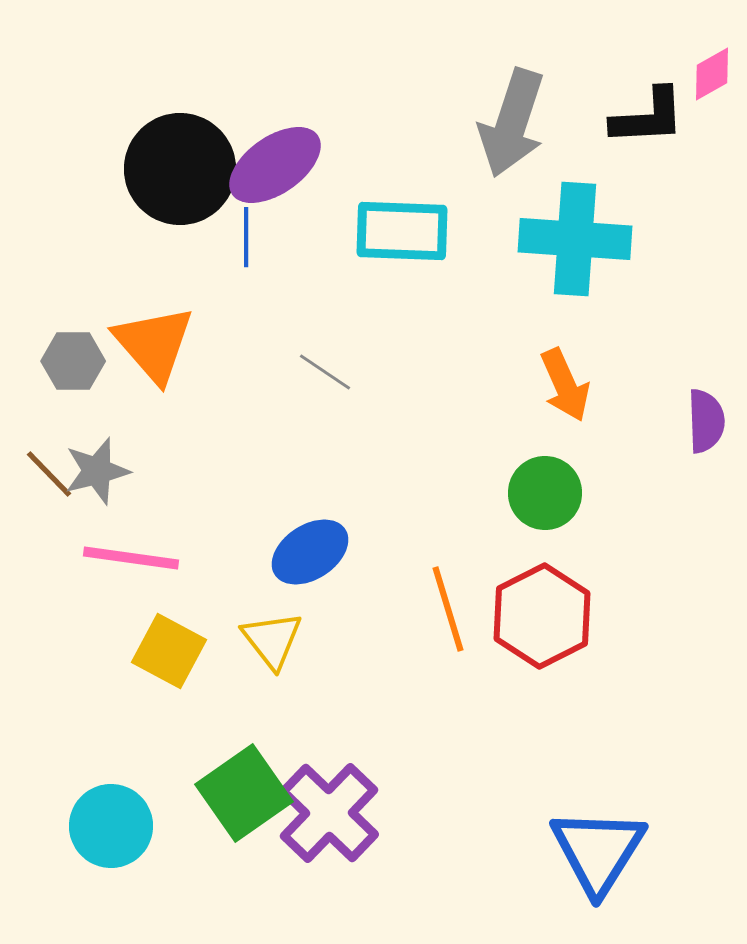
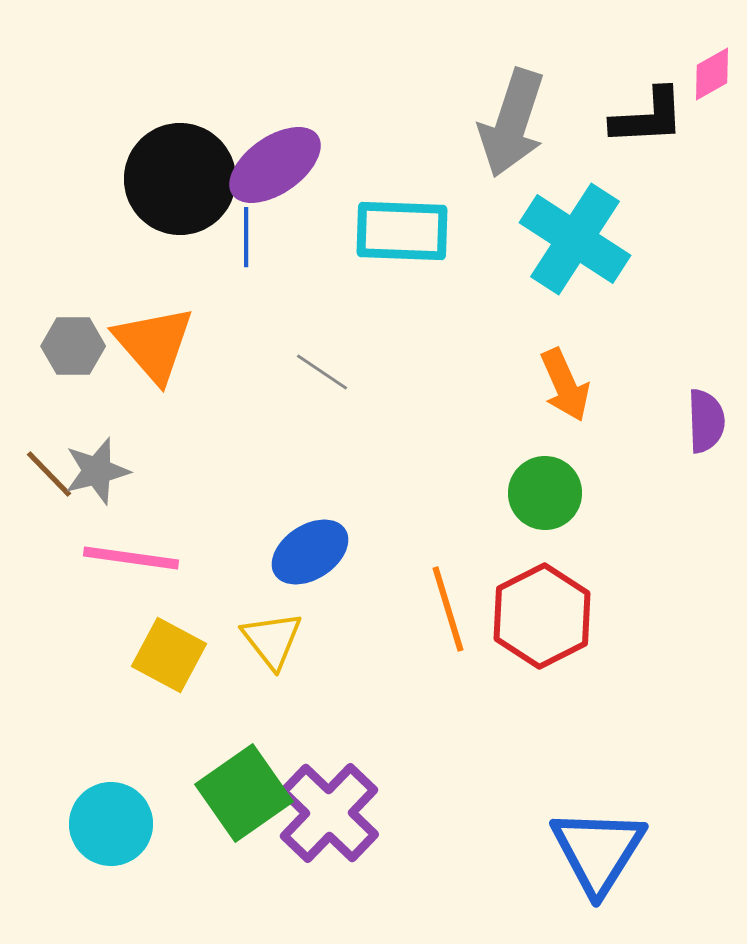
black circle: moved 10 px down
cyan cross: rotated 29 degrees clockwise
gray hexagon: moved 15 px up
gray line: moved 3 px left
yellow square: moved 4 px down
cyan circle: moved 2 px up
